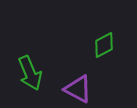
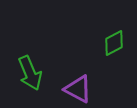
green diamond: moved 10 px right, 2 px up
